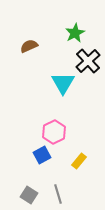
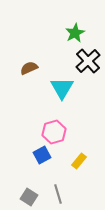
brown semicircle: moved 22 px down
cyan triangle: moved 1 px left, 5 px down
pink hexagon: rotated 10 degrees clockwise
gray square: moved 2 px down
